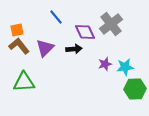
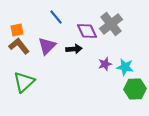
purple diamond: moved 2 px right, 1 px up
purple triangle: moved 2 px right, 2 px up
cyan star: rotated 18 degrees clockwise
green triangle: rotated 40 degrees counterclockwise
